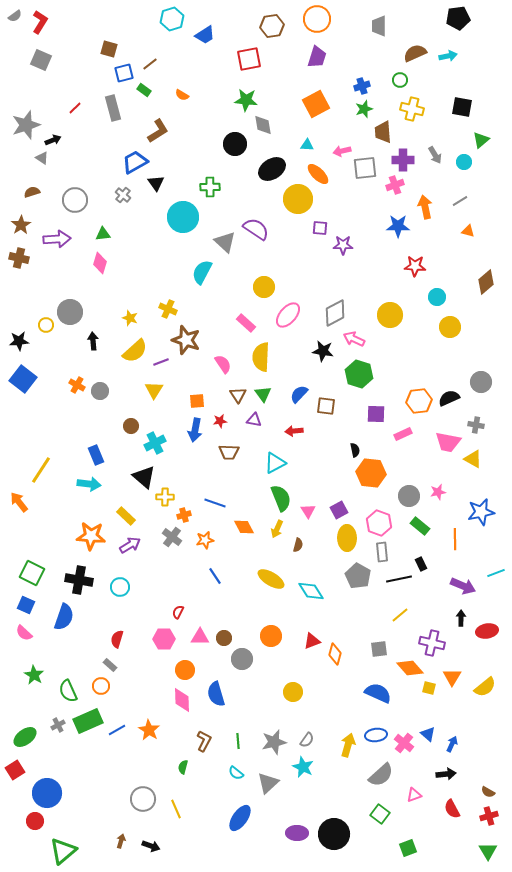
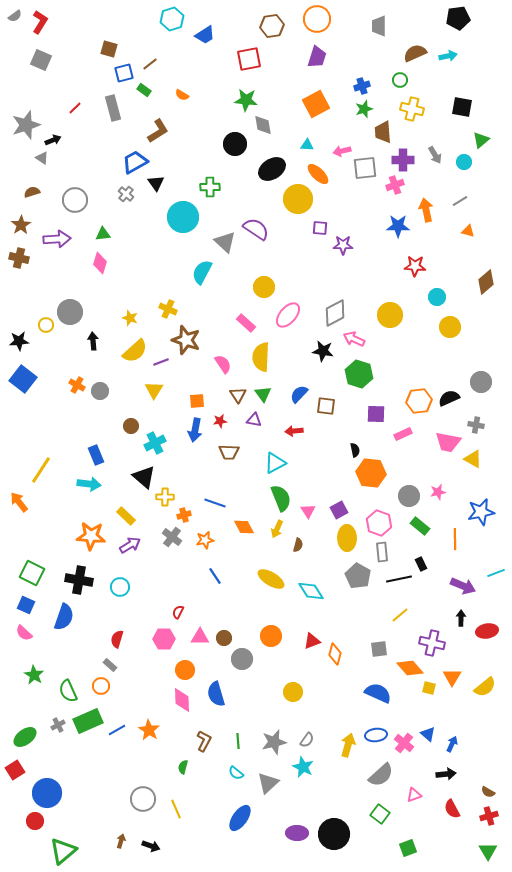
gray cross at (123, 195): moved 3 px right, 1 px up
orange arrow at (425, 207): moved 1 px right, 3 px down
